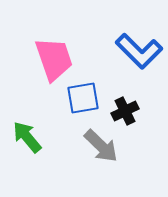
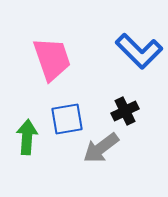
pink trapezoid: moved 2 px left
blue square: moved 16 px left, 21 px down
green arrow: rotated 44 degrees clockwise
gray arrow: moved 2 px down; rotated 99 degrees clockwise
